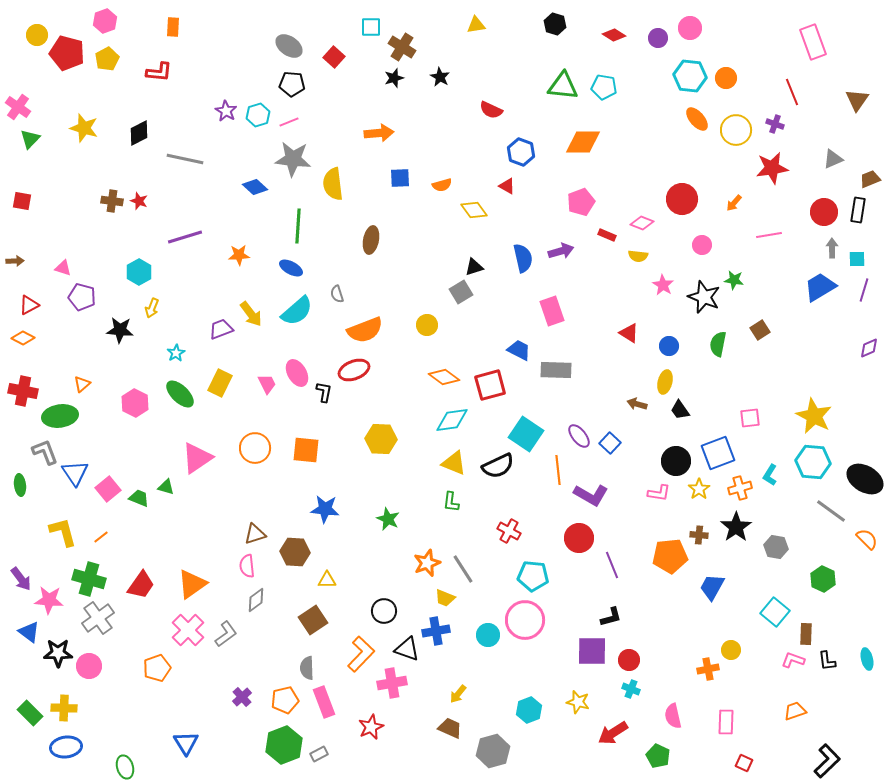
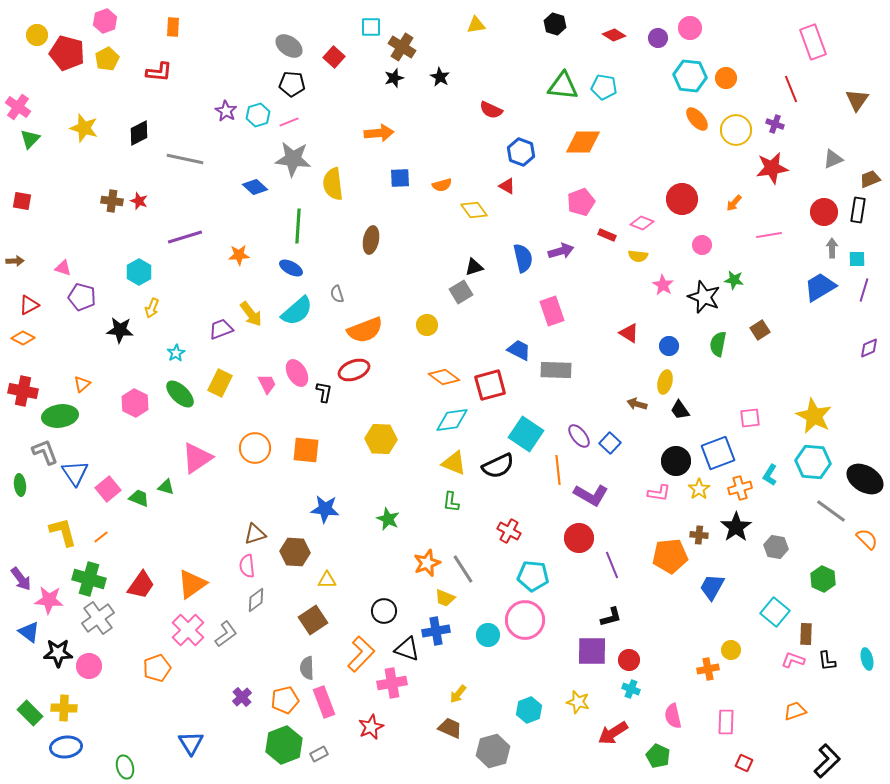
red line at (792, 92): moved 1 px left, 3 px up
blue triangle at (186, 743): moved 5 px right
